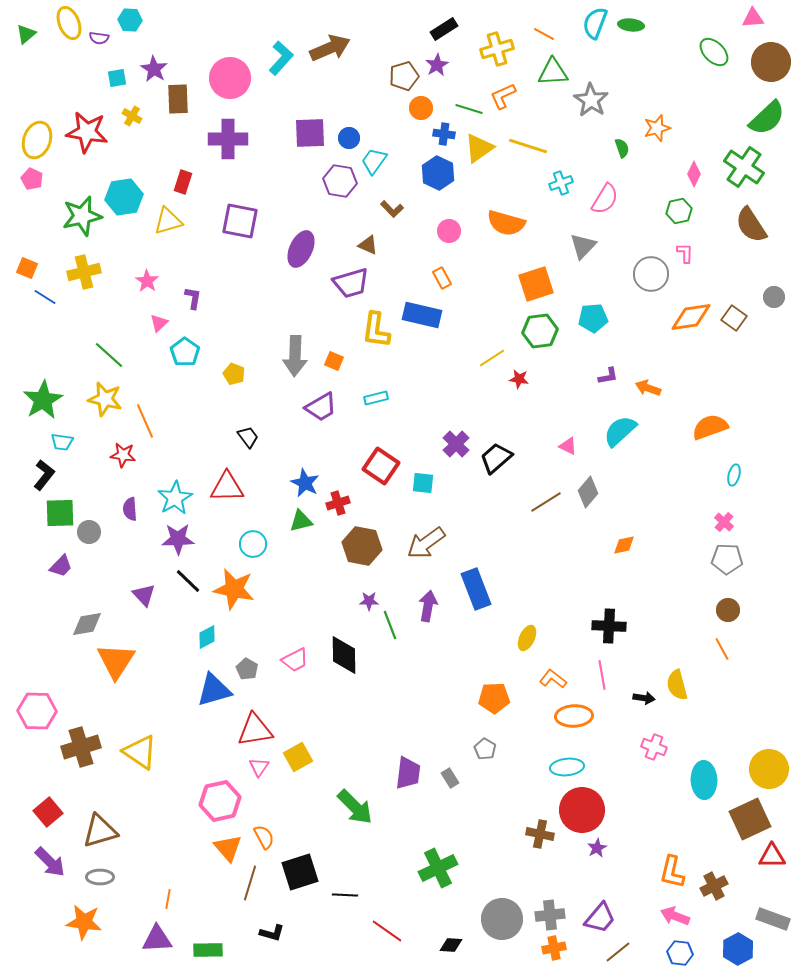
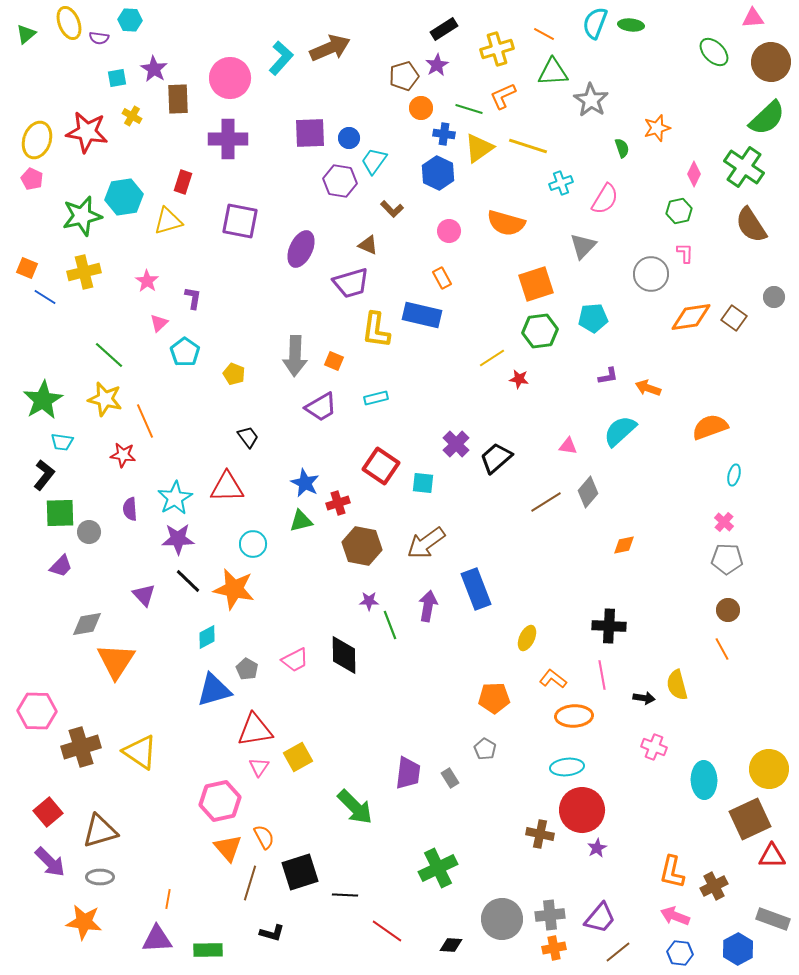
pink triangle at (568, 446): rotated 18 degrees counterclockwise
